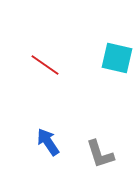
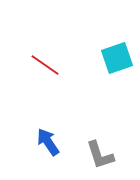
cyan square: rotated 32 degrees counterclockwise
gray L-shape: moved 1 px down
